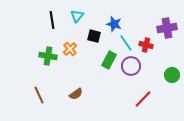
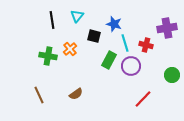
cyan line: moved 1 px left; rotated 18 degrees clockwise
